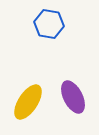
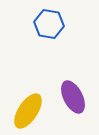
yellow ellipse: moved 9 px down
